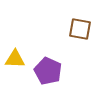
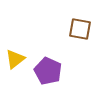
yellow triangle: rotated 40 degrees counterclockwise
